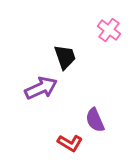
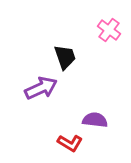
purple semicircle: rotated 120 degrees clockwise
